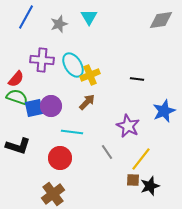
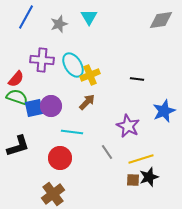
black L-shape: rotated 35 degrees counterclockwise
yellow line: rotated 35 degrees clockwise
black star: moved 1 px left, 9 px up
